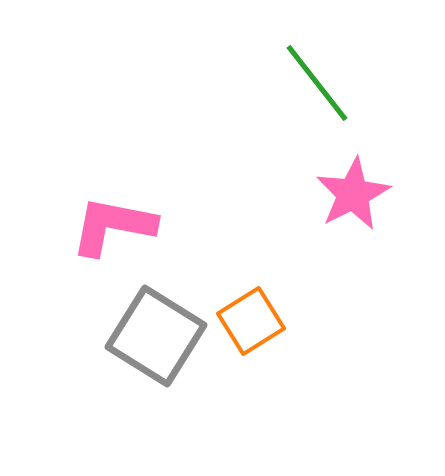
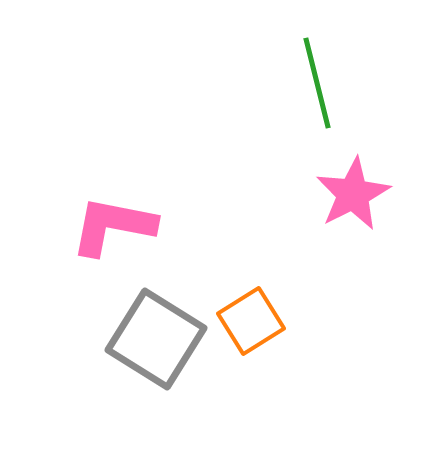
green line: rotated 24 degrees clockwise
gray square: moved 3 px down
